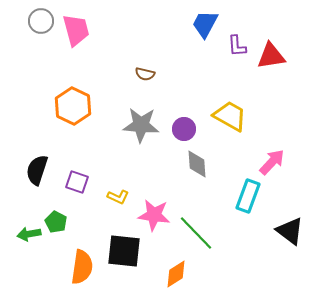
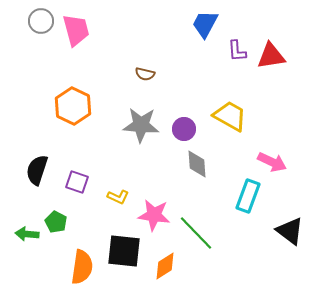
purple L-shape: moved 5 px down
pink arrow: rotated 72 degrees clockwise
green arrow: moved 2 px left; rotated 15 degrees clockwise
orange diamond: moved 11 px left, 8 px up
